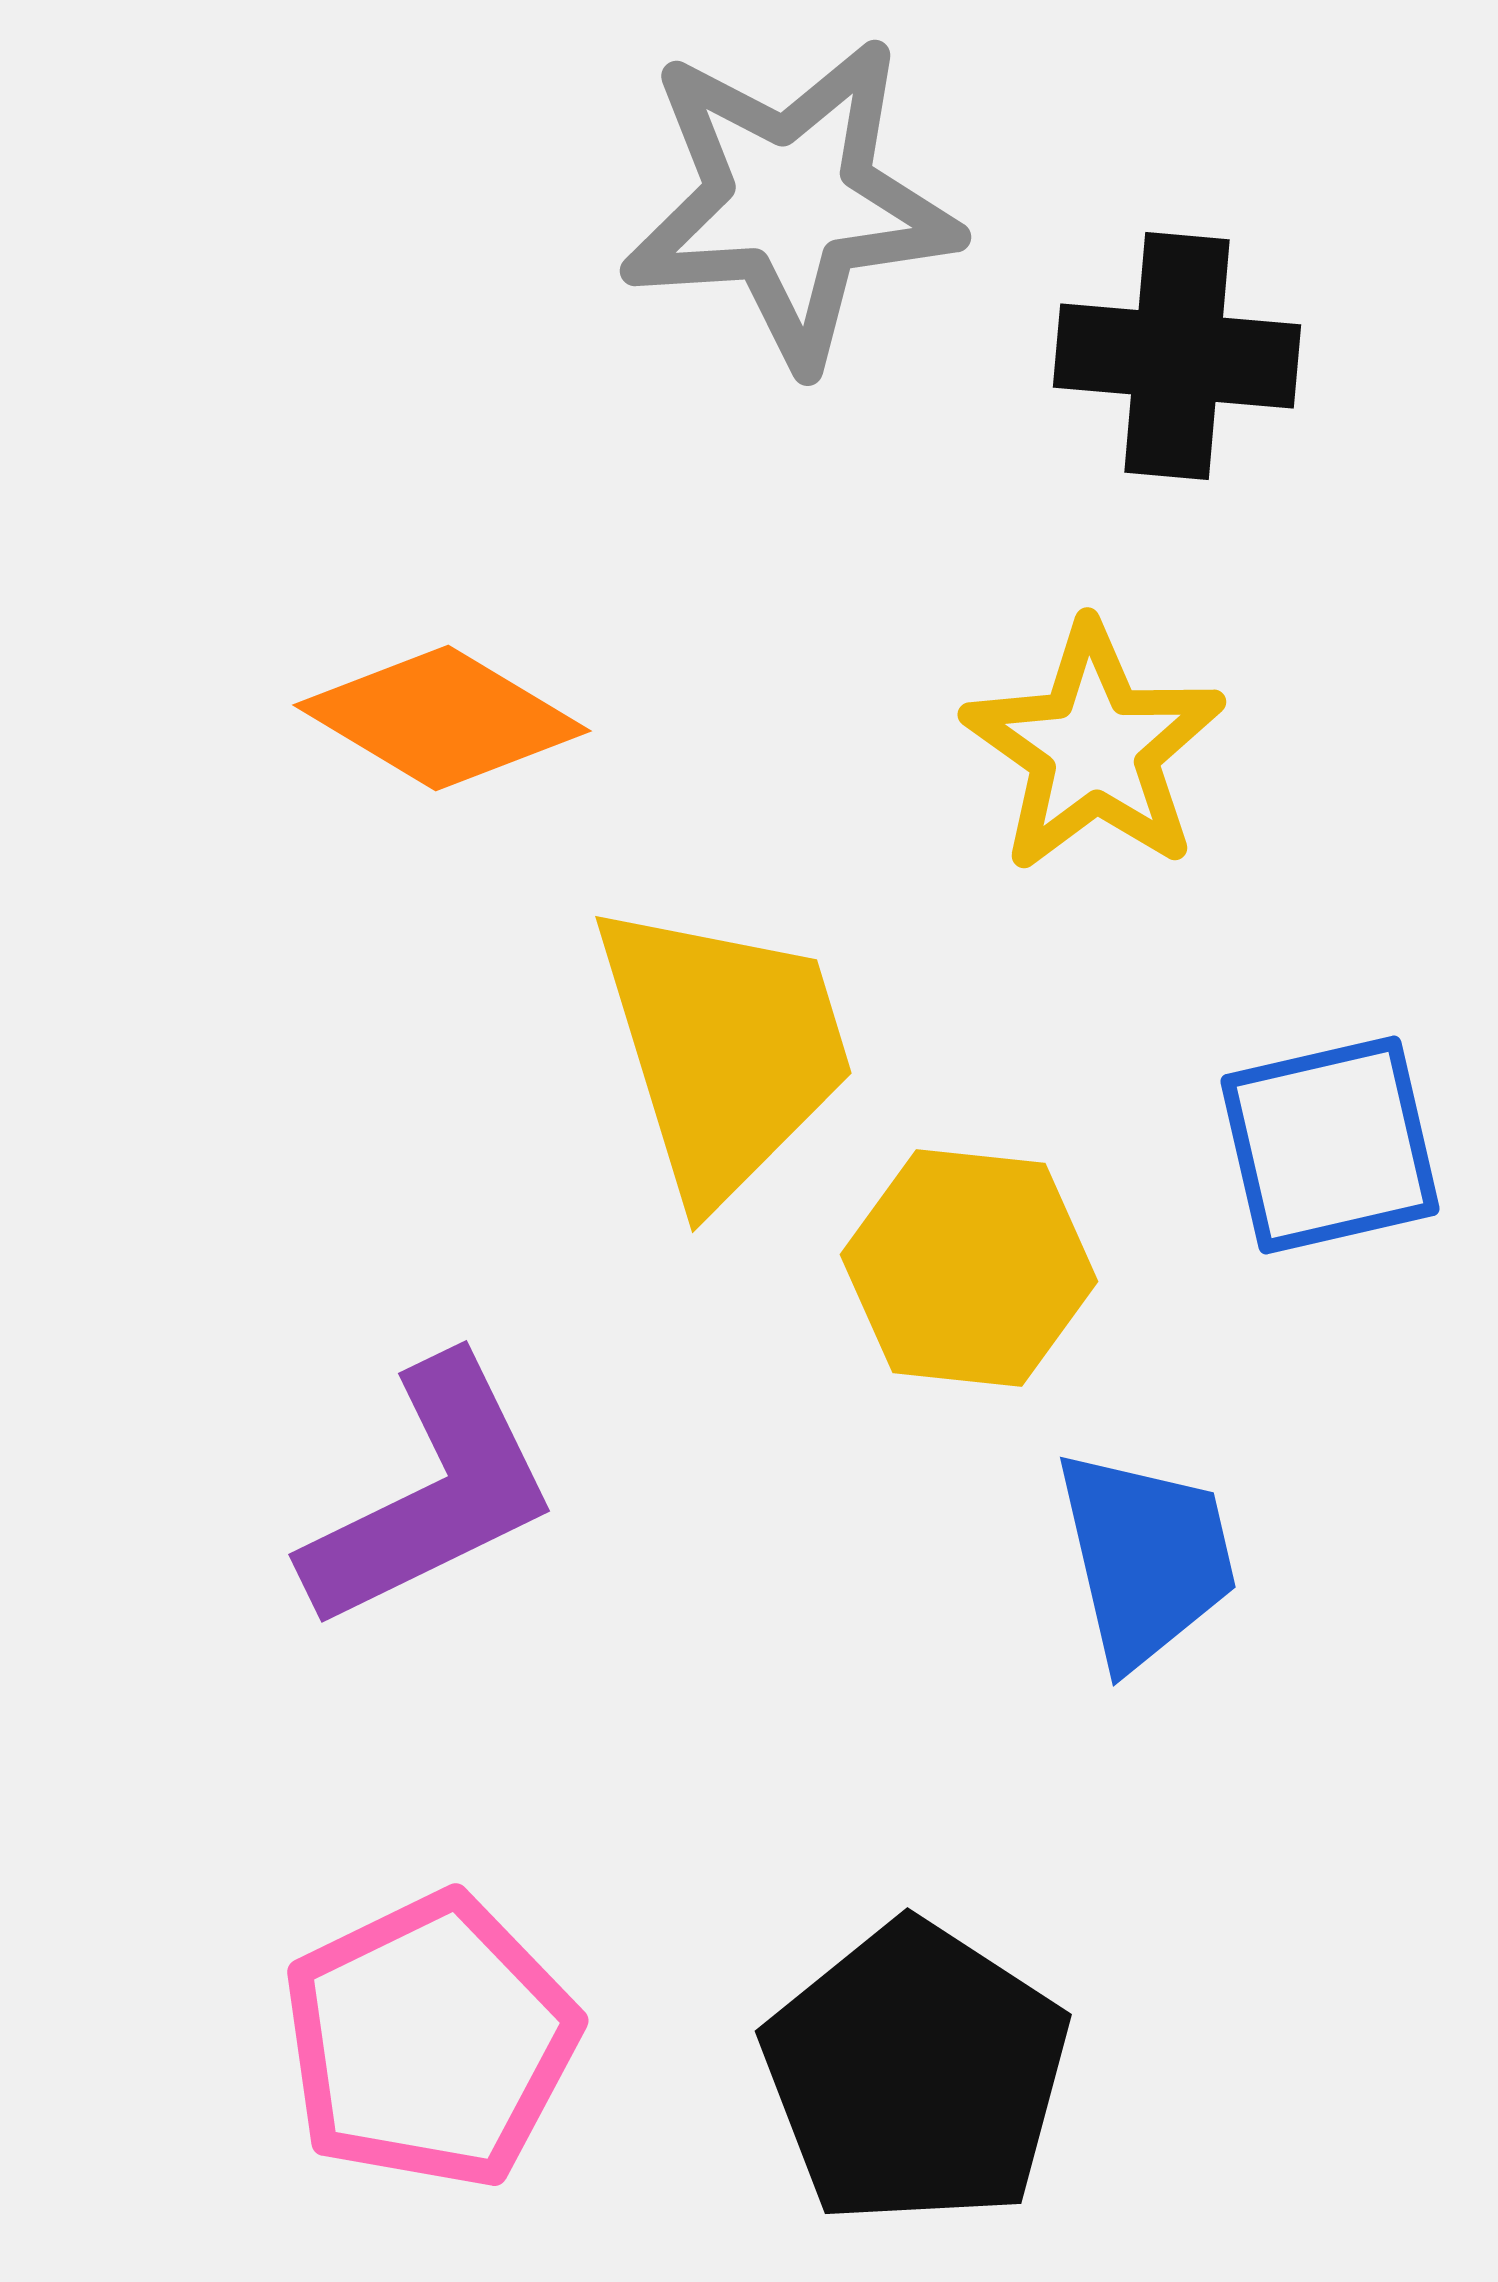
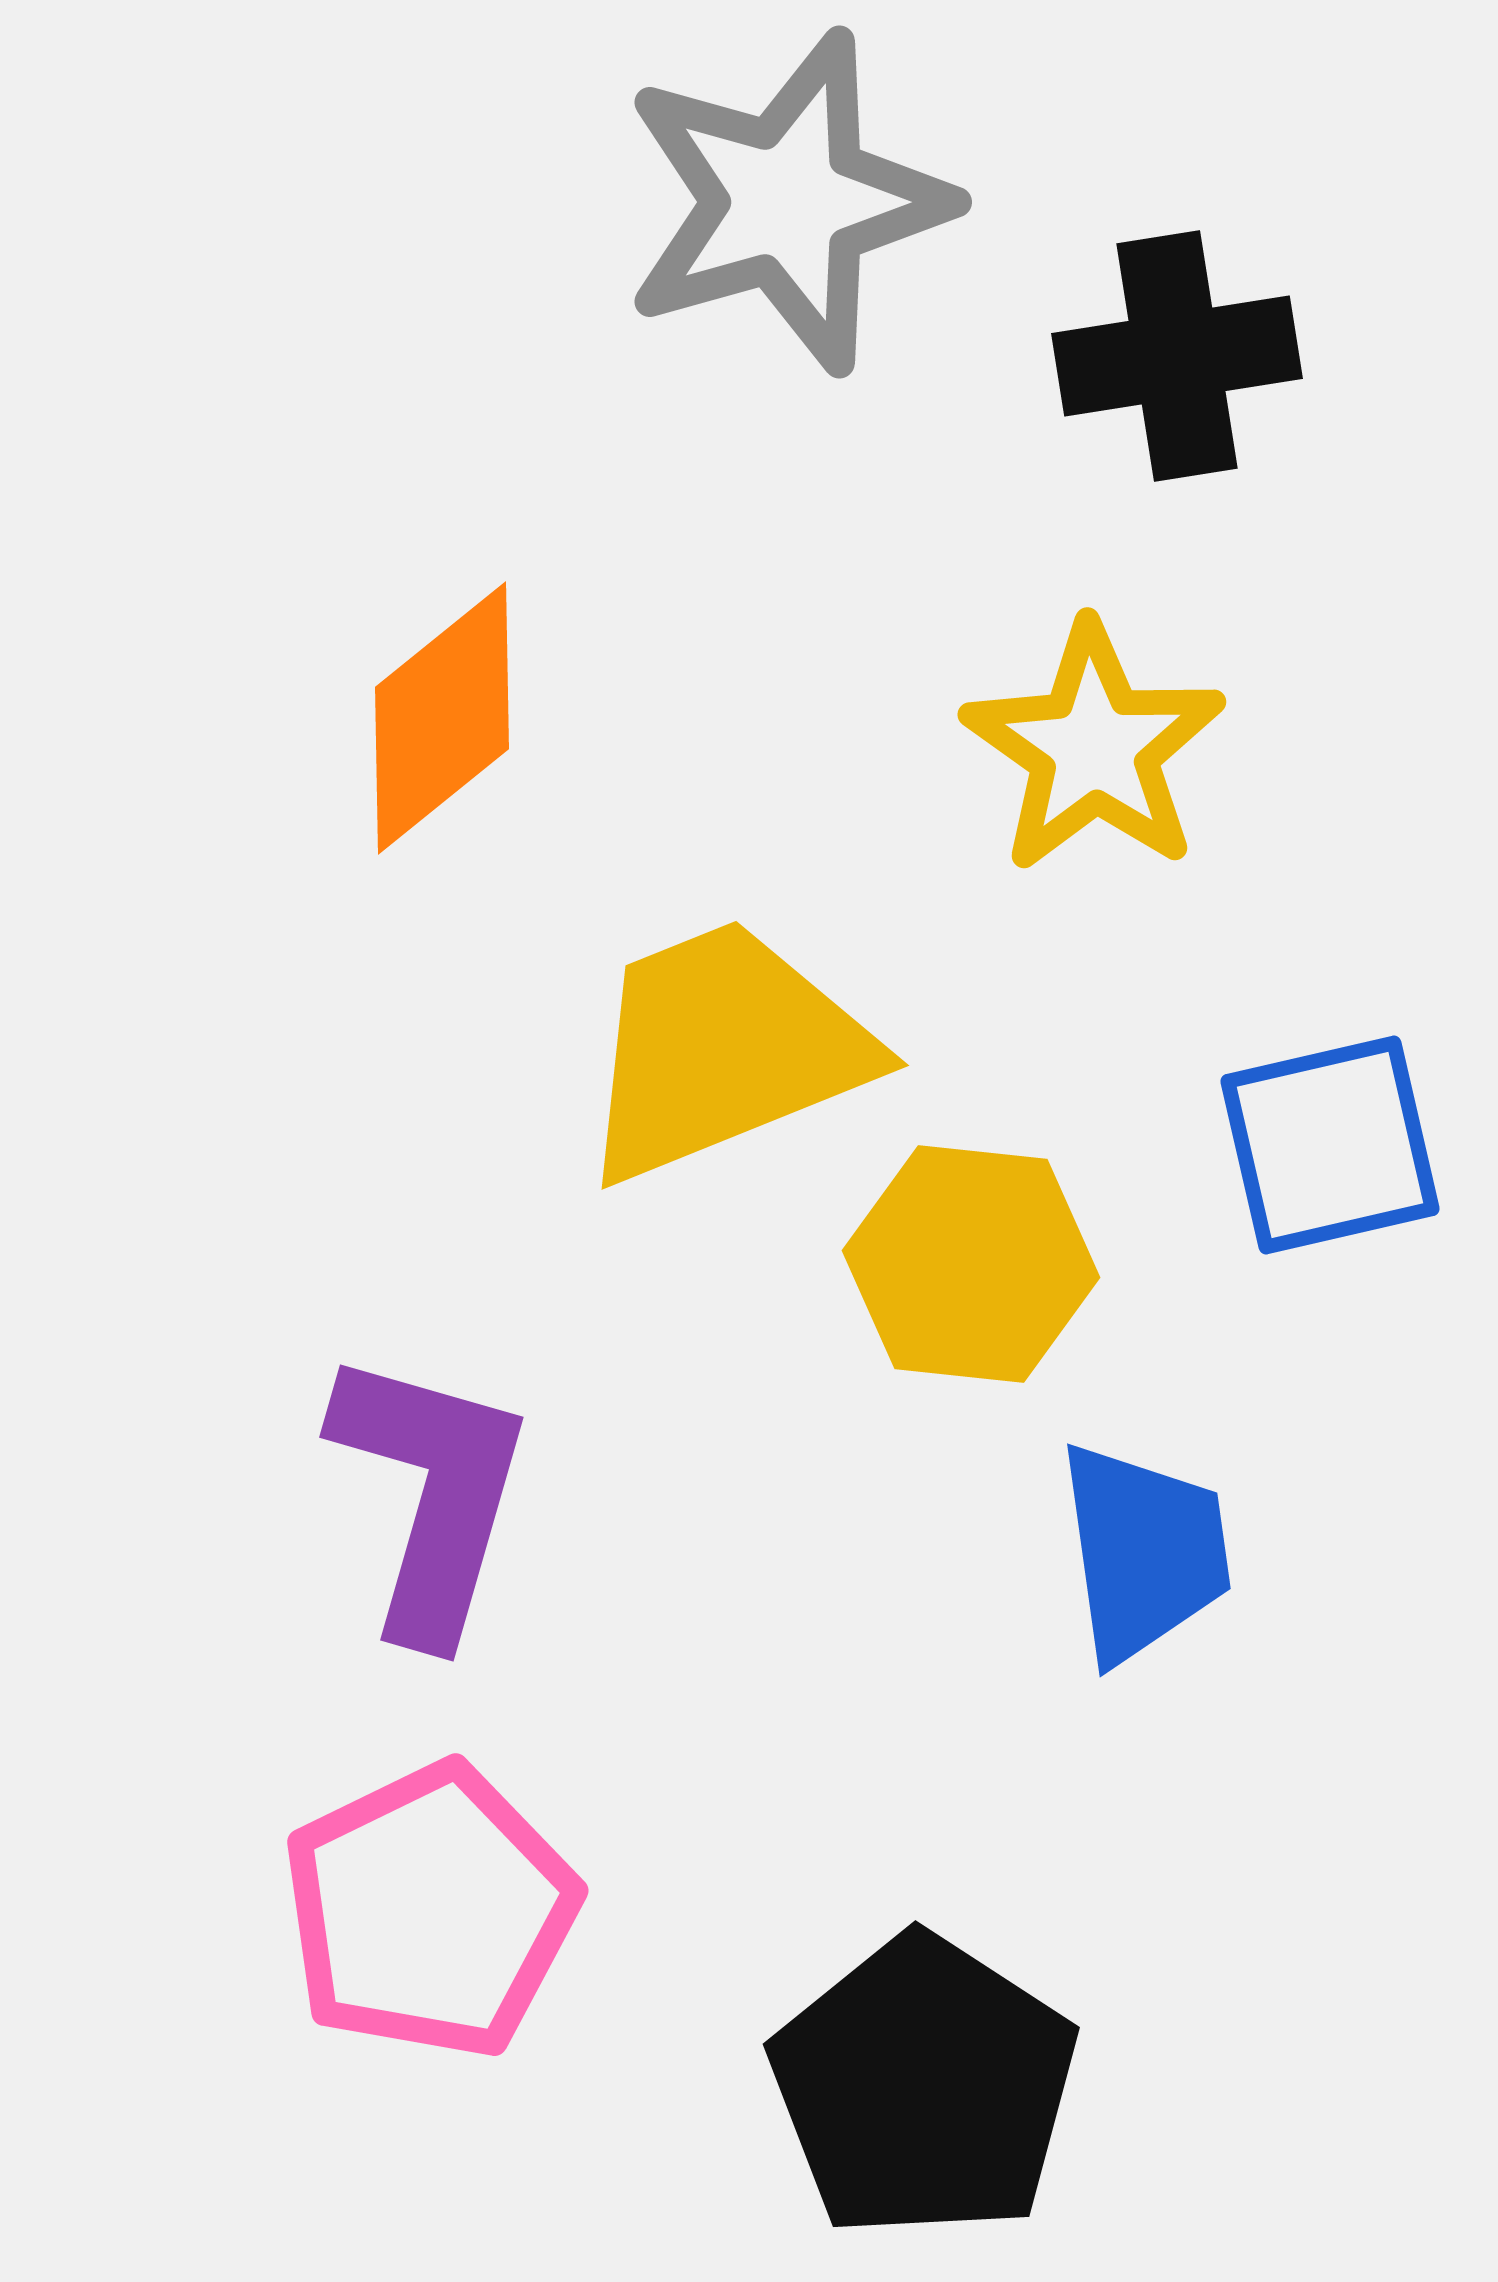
gray star: moved 3 px left; rotated 12 degrees counterclockwise
black cross: rotated 14 degrees counterclockwise
orange diamond: rotated 70 degrees counterclockwise
yellow trapezoid: rotated 95 degrees counterclockwise
yellow hexagon: moved 2 px right, 4 px up
purple L-shape: rotated 48 degrees counterclockwise
blue trapezoid: moved 2 px left, 6 px up; rotated 5 degrees clockwise
pink pentagon: moved 130 px up
black pentagon: moved 8 px right, 13 px down
